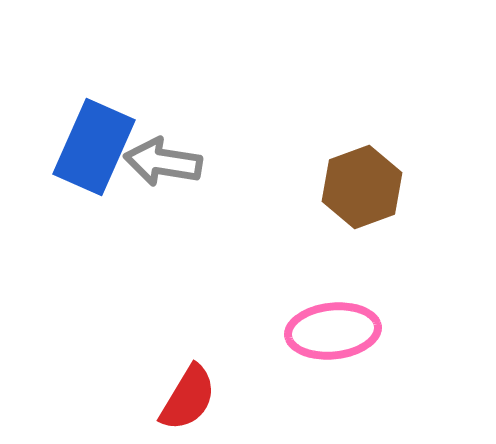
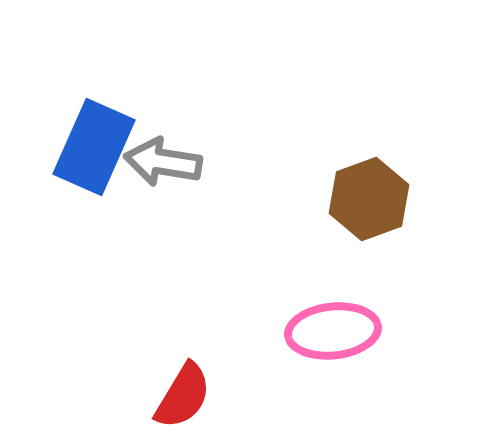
brown hexagon: moved 7 px right, 12 px down
red semicircle: moved 5 px left, 2 px up
